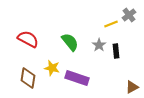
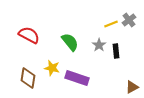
gray cross: moved 5 px down
red semicircle: moved 1 px right, 4 px up
